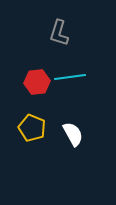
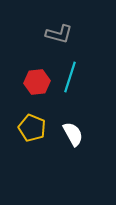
gray L-shape: moved 1 px down; rotated 92 degrees counterclockwise
cyan line: rotated 64 degrees counterclockwise
